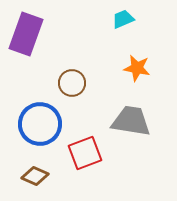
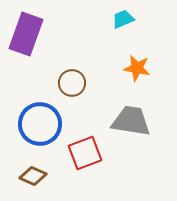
brown diamond: moved 2 px left
